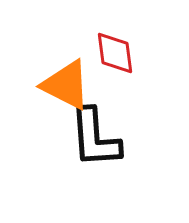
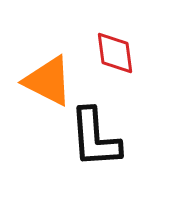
orange triangle: moved 18 px left, 4 px up
